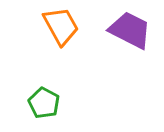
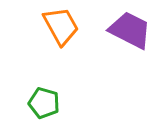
green pentagon: rotated 12 degrees counterclockwise
